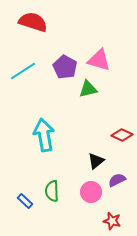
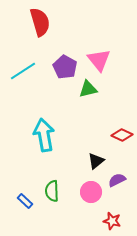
red semicircle: moved 7 px right; rotated 56 degrees clockwise
pink triangle: rotated 35 degrees clockwise
